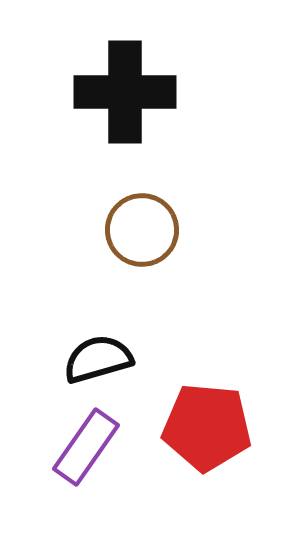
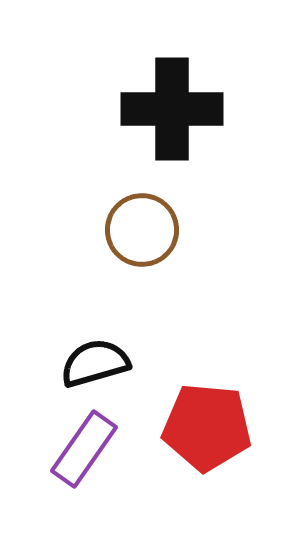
black cross: moved 47 px right, 17 px down
black semicircle: moved 3 px left, 4 px down
purple rectangle: moved 2 px left, 2 px down
